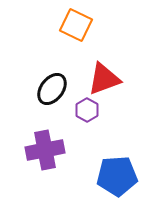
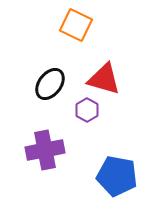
red triangle: rotated 36 degrees clockwise
black ellipse: moved 2 px left, 5 px up
blue pentagon: rotated 15 degrees clockwise
